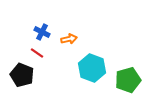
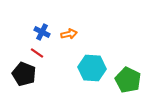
orange arrow: moved 5 px up
cyan hexagon: rotated 16 degrees counterclockwise
black pentagon: moved 2 px right, 1 px up
green pentagon: rotated 30 degrees counterclockwise
